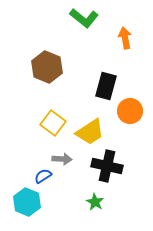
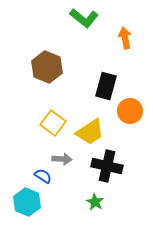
blue semicircle: rotated 66 degrees clockwise
